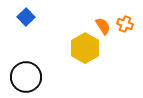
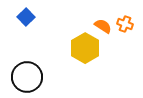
orange semicircle: rotated 24 degrees counterclockwise
black circle: moved 1 px right
